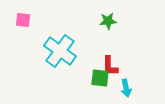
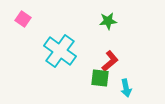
pink square: moved 1 px up; rotated 28 degrees clockwise
red L-shape: moved 5 px up; rotated 130 degrees counterclockwise
